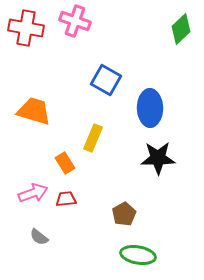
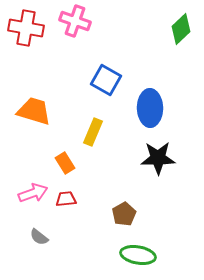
yellow rectangle: moved 6 px up
